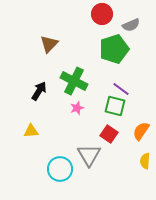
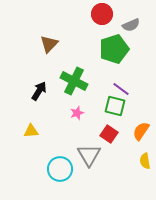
pink star: moved 5 px down
yellow semicircle: rotated 14 degrees counterclockwise
